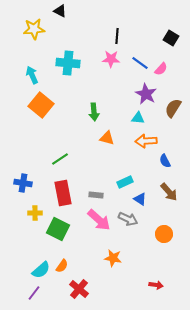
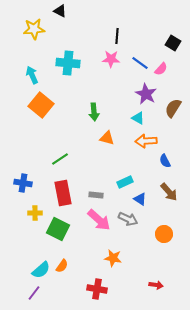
black square: moved 2 px right, 5 px down
cyan triangle: rotated 24 degrees clockwise
red cross: moved 18 px right; rotated 30 degrees counterclockwise
